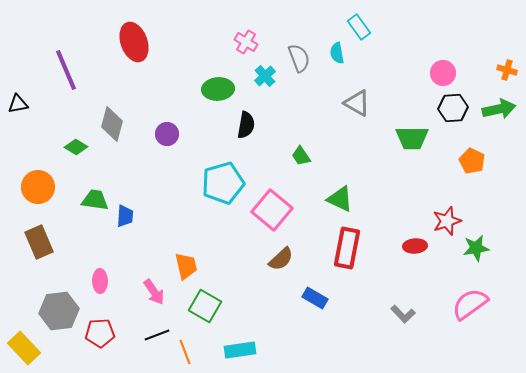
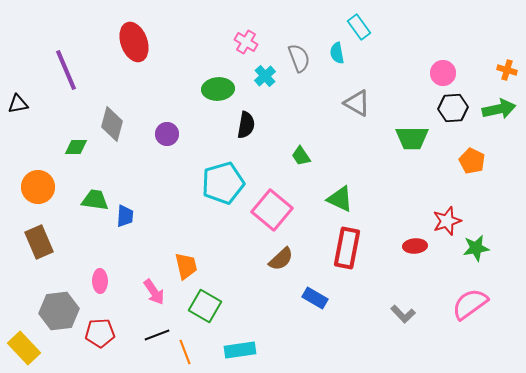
green diamond at (76, 147): rotated 30 degrees counterclockwise
